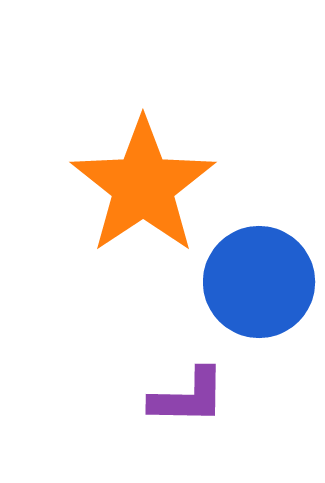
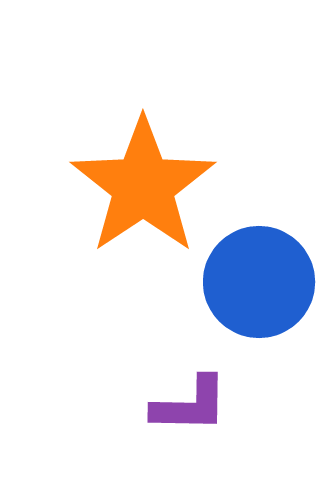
purple L-shape: moved 2 px right, 8 px down
